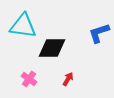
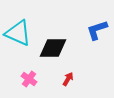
cyan triangle: moved 5 px left, 7 px down; rotated 16 degrees clockwise
blue L-shape: moved 2 px left, 3 px up
black diamond: moved 1 px right
